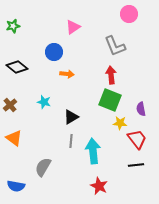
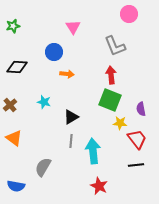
pink triangle: rotated 28 degrees counterclockwise
black diamond: rotated 35 degrees counterclockwise
